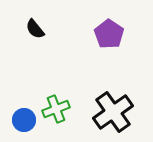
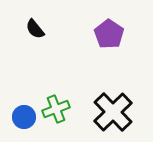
black cross: rotated 9 degrees counterclockwise
blue circle: moved 3 px up
